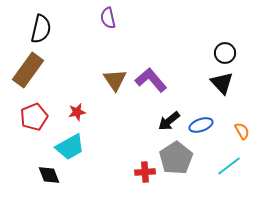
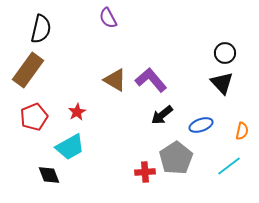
purple semicircle: rotated 15 degrees counterclockwise
brown triangle: rotated 25 degrees counterclockwise
red star: rotated 18 degrees counterclockwise
black arrow: moved 7 px left, 6 px up
orange semicircle: rotated 42 degrees clockwise
